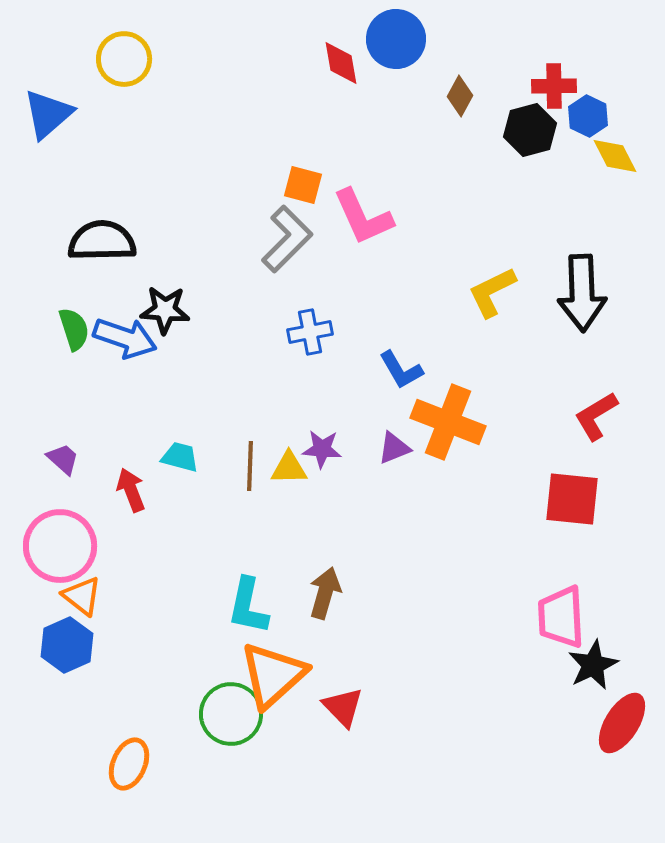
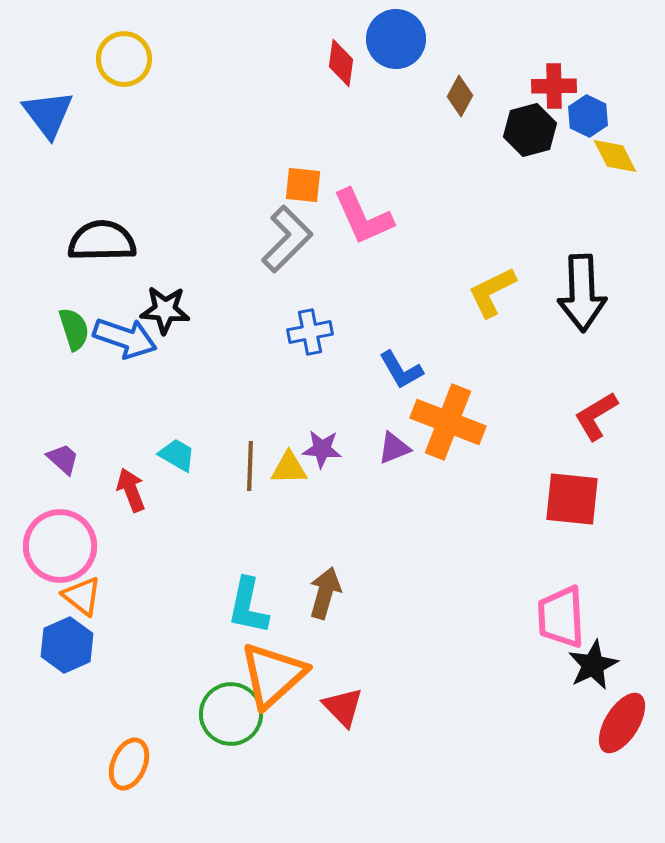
red diamond at (341, 63): rotated 18 degrees clockwise
blue triangle at (48, 114): rotated 26 degrees counterclockwise
orange square at (303, 185): rotated 9 degrees counterclockwise
cyan trapezoid at (180, 457): moved 3 px left, 2 px up; rotated 15 degrees clockwise
